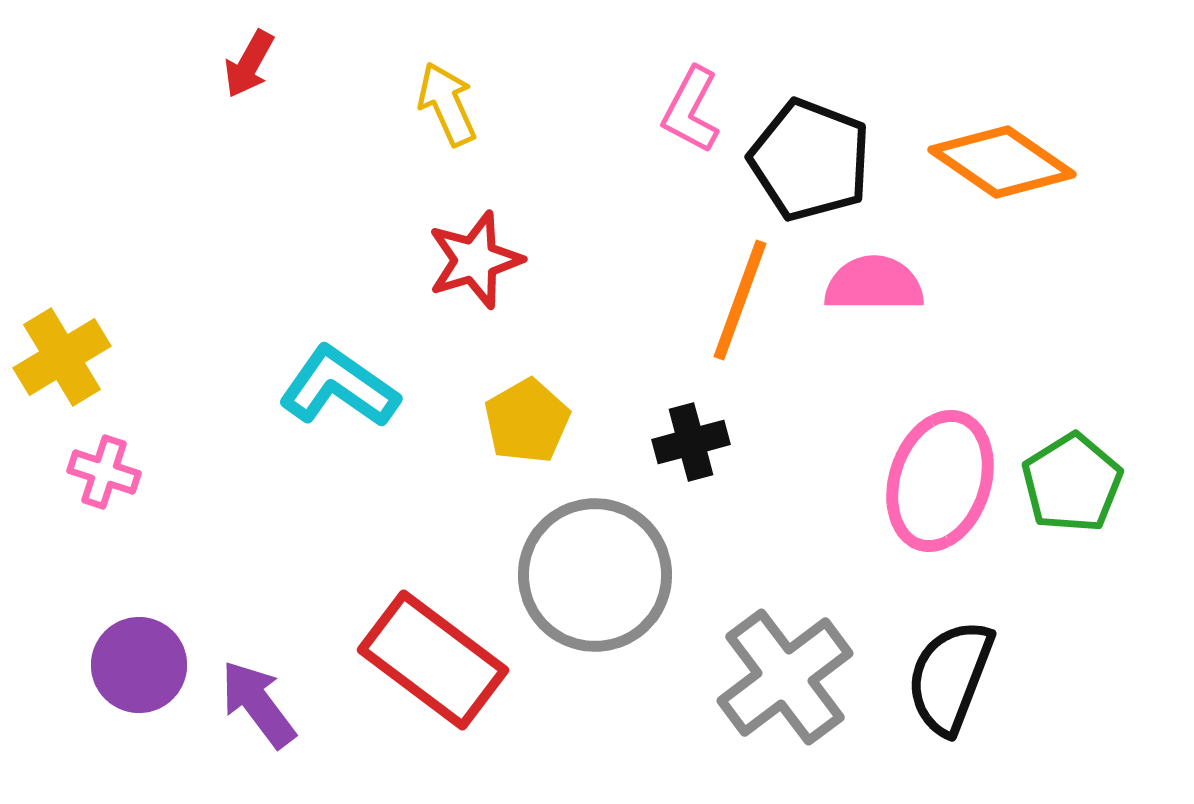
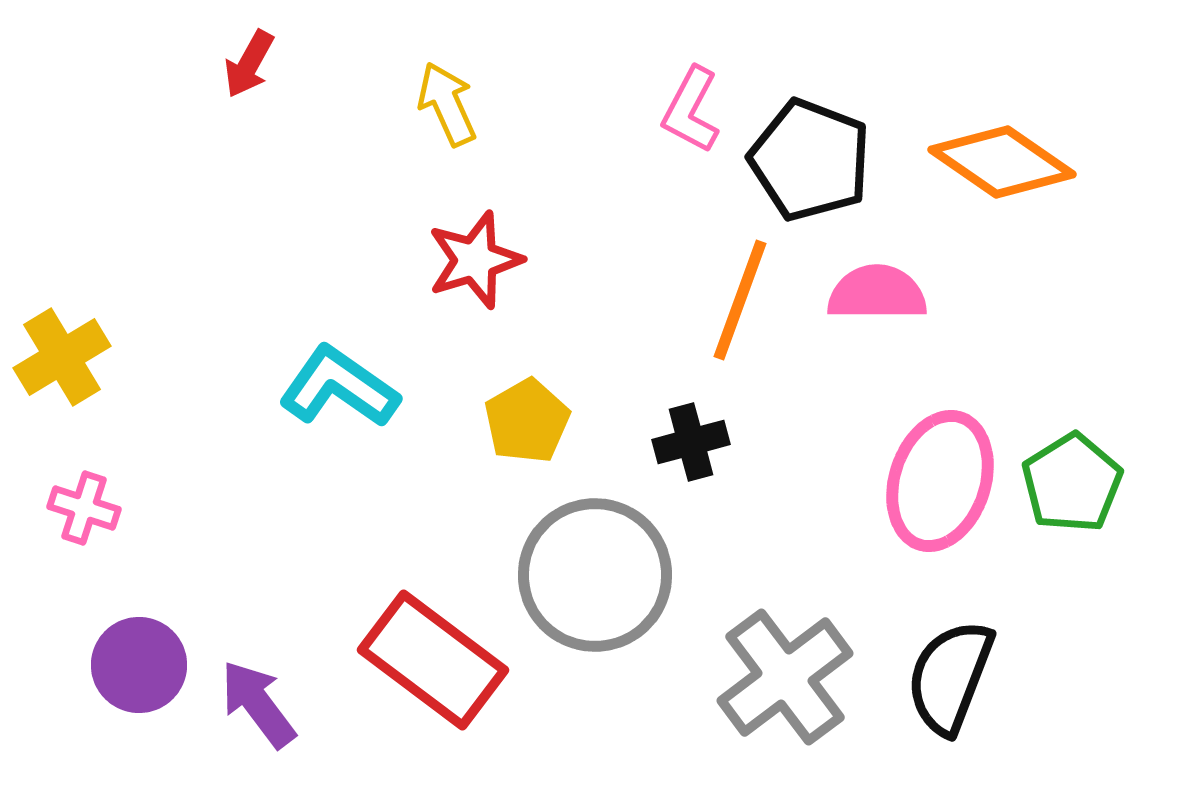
pink semicircle: moved 3 px right, 9 px down
pink cross: moved 20 px left, 36 px down
